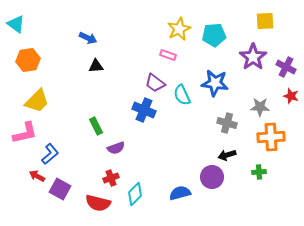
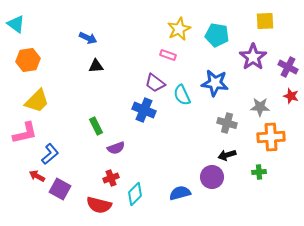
cyan pentagon: moved 3 px right; rotated 15 degrees clockwise
purple cross: moved 2 px right
red semicircle: moved 1 px right, 2 px down
